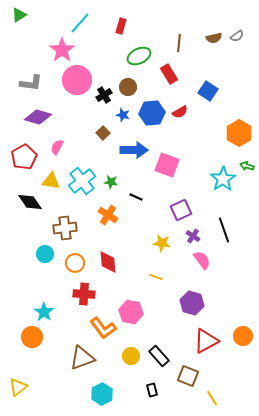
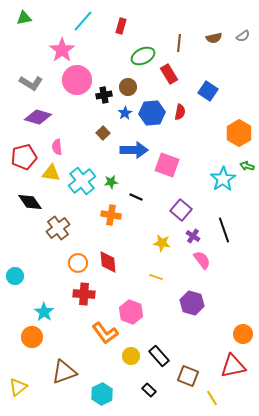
green triangle at (19, 15): moved 5 px right, 3 px down; rotated 21 degrees clockwise
cyan line at (80, 23): moved 3 px right, 2 px up
gray semicircle at (237, 36): moved 6 px right
green ellipse at (139, 56): moved 4 px right
gray L-shape at (31, 83): rotated 25 degrees clockwise
black cross at (104, 95): rotated 21 degrees clockwise
red semicircle at (180, 112): rotated 49 degrees counterclockwise
blue star at (123, 115): moved 2 px right, 2 px up; rotated 24 degrees clockwise
pink semicircle at (57, 147): rotated 35 degrees counterclockwise
red pentagon at (24, 157): rotated 15 degrees clockwise
yellow triangle at (51, 181): moved 8 px up
green star at (111, 182): rotated 16 degrees counterclockwise
purple square at (181, 210): rotated 25 degrees counterclockwise
orange cross at (108, 215): moved 3 px right; rotated 24 degrees counterclockwise
brown cross at (65, 228): moved 7 px left; rotated 30 degrees counterclockwise
cyan circle at (45, 254): moved 30 px left, 22 px down
orange circle at (75, 263): moved 3 px right
pink hexagon at (131, 312): rotated 10 degrees clockwise
orange L-shape at (103, 328): moved 2 px right, 5 px down
orange circle at (243, 336): moved 2 px up
red triangle at (206, 341): moved 27 px right, 25 px down; rotated 16 degrees clockwise
brown triangle at (82, 358): moved 18 px left, 14 px down
black rectangle at (152, 390): moved 3 px left; rotated 32 degrees counterclockwise
